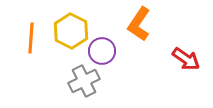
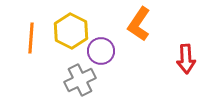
purple circle: moved 1 px left
red arrow: rotated 52 degrees clockwise
gray cross: moved 4 px left, 1 px up
